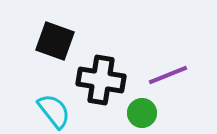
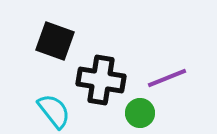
purple line: moved 1 px left, 3 px down
green circle: moved 2 px left
